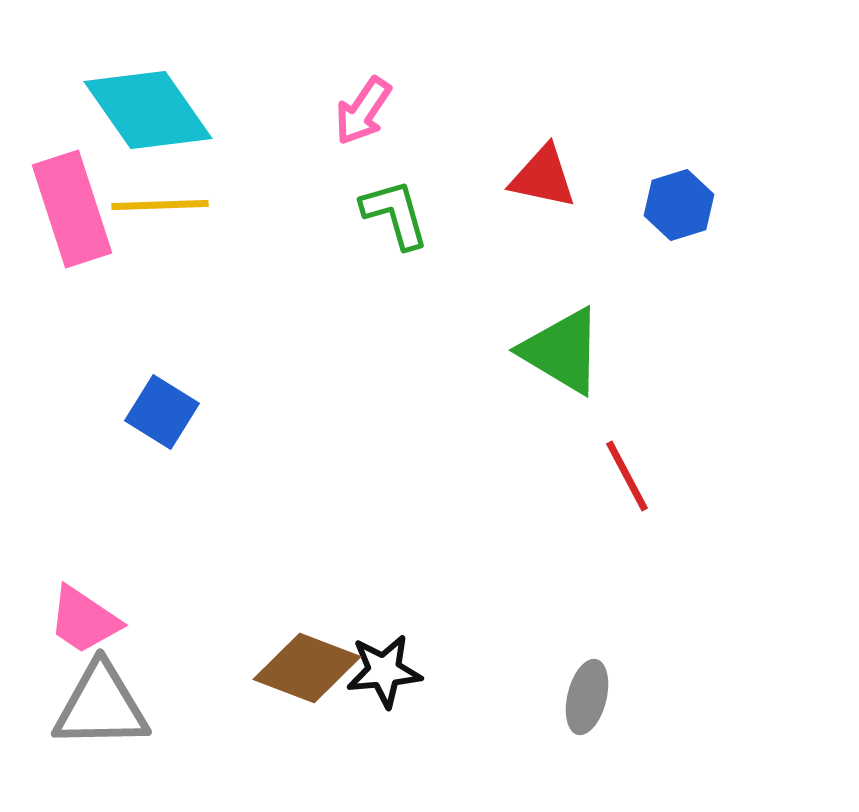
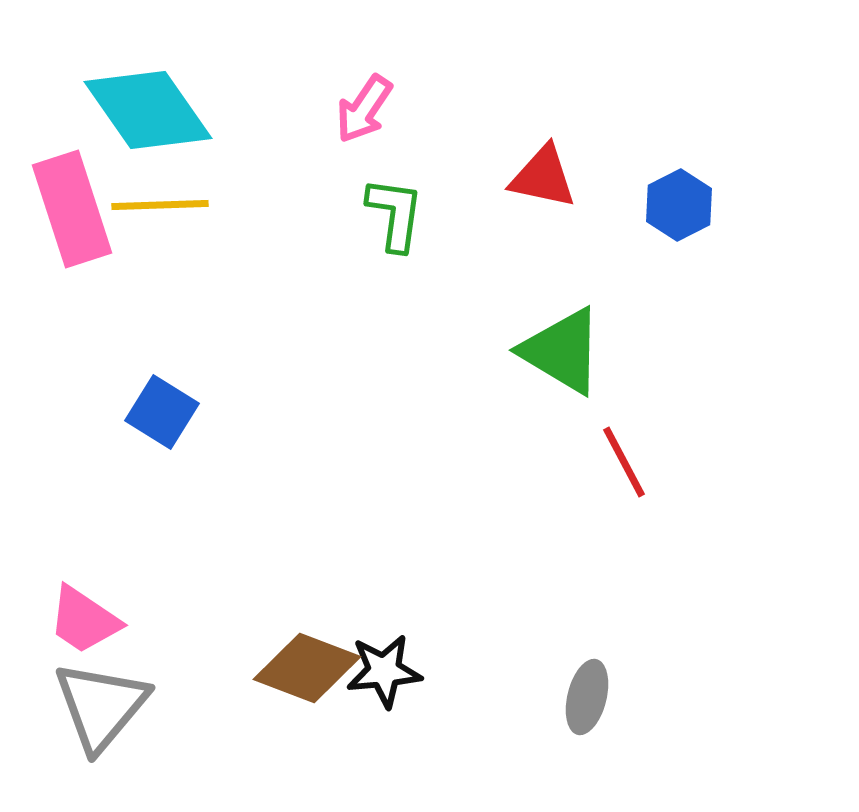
pink arrow: moved 1 px right, 2 px up
blue hexagon: rotated 10 degrees counterclockwise
green L-shape: rotated 24 degrees clockwise
red line: moved 3 px left, 14 px up
gray triangle: rotated 49 degrees counterclockwise
